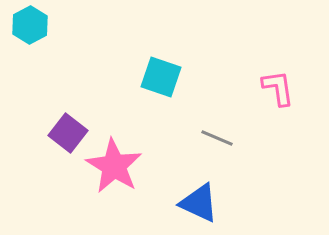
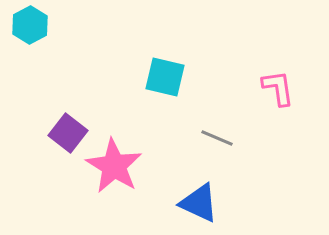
cyan square: moved 4 px right; rotated 6 degrees counterclockwise
